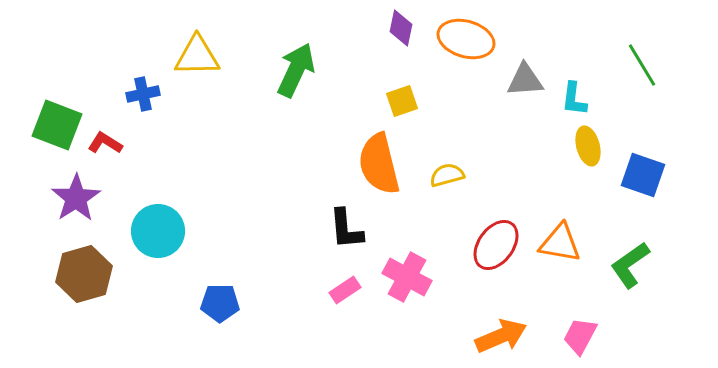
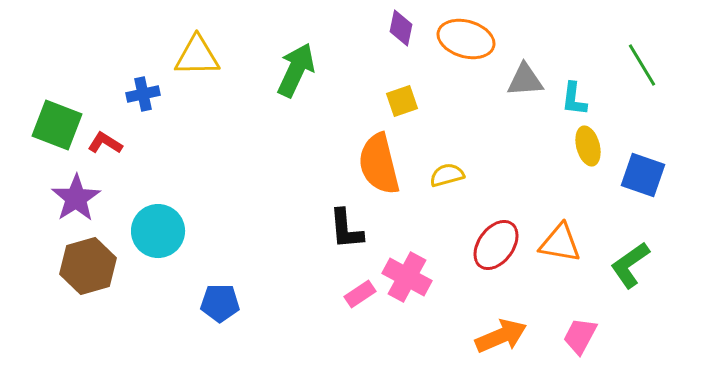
brown hexagon: moved 4 px right, 8 px up
pink rectangle: moved 15 px right, 4 px down
